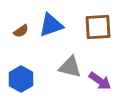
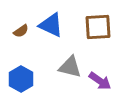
blue triangle: rotated 44 degrees clockwise
